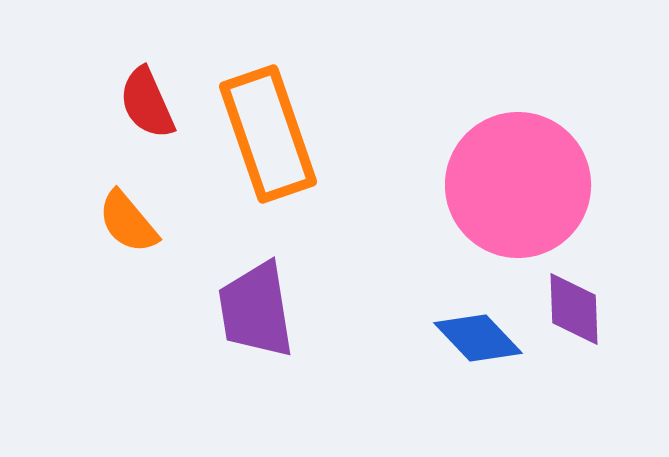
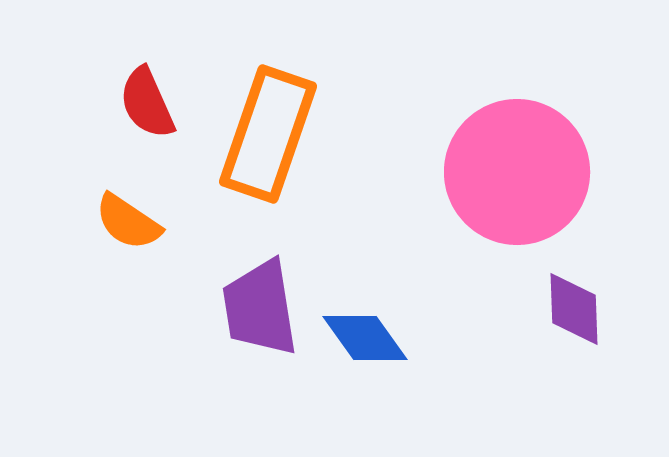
orange rectangle: rotated 38 degrees clockwise
pink circle: moved 1 px left, 13 px up
orange semicircle: rotated 16 degrees counterclockwise
purple trapezoid: moved 4 px right, 2 px up
blue diamond: moved 113 px left; rotated 8 degrees clockwise
